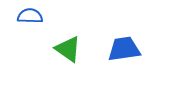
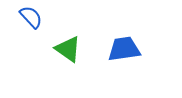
blue semicircle: moved 1 px right, 1 px down; rotated 45 degrees clockwise
